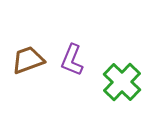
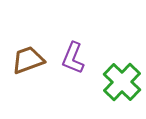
purple L-shape: moved 1 px right, 2 px up
